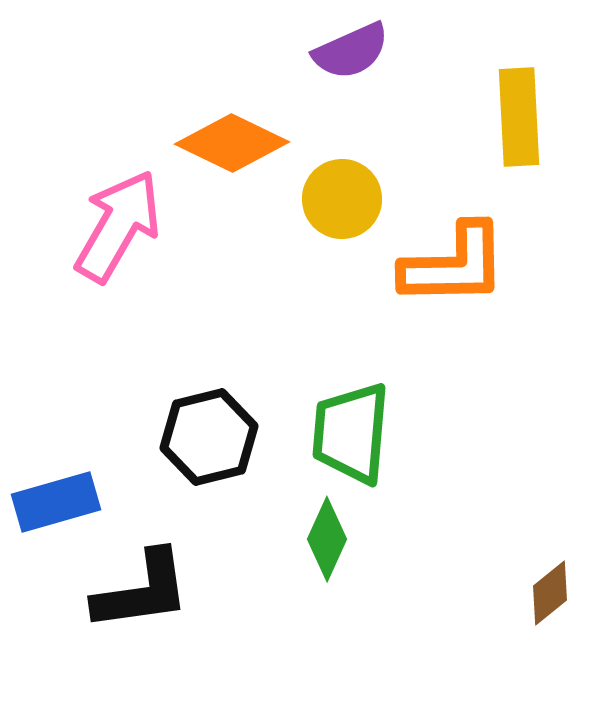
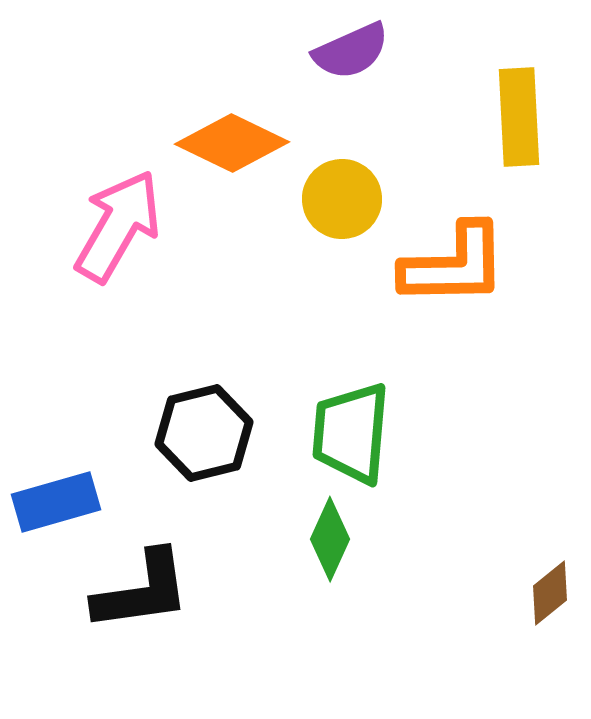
black hexagon: moved 5 px left, 4 px up
green diamond: moved 3 px right
